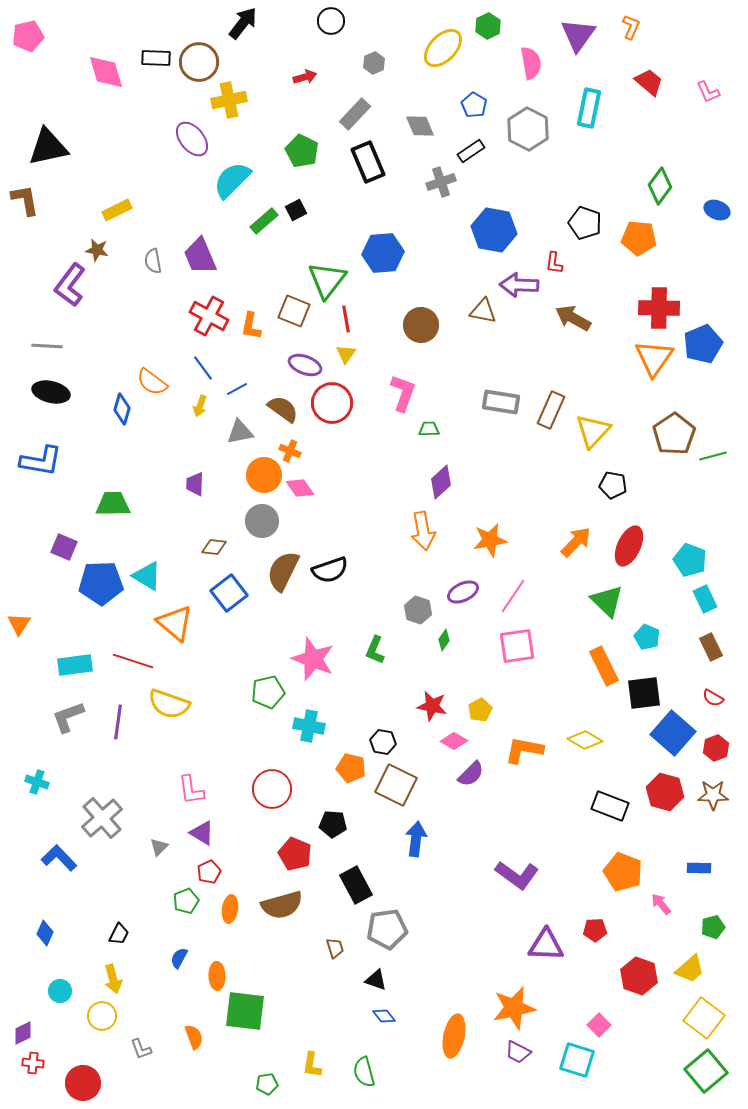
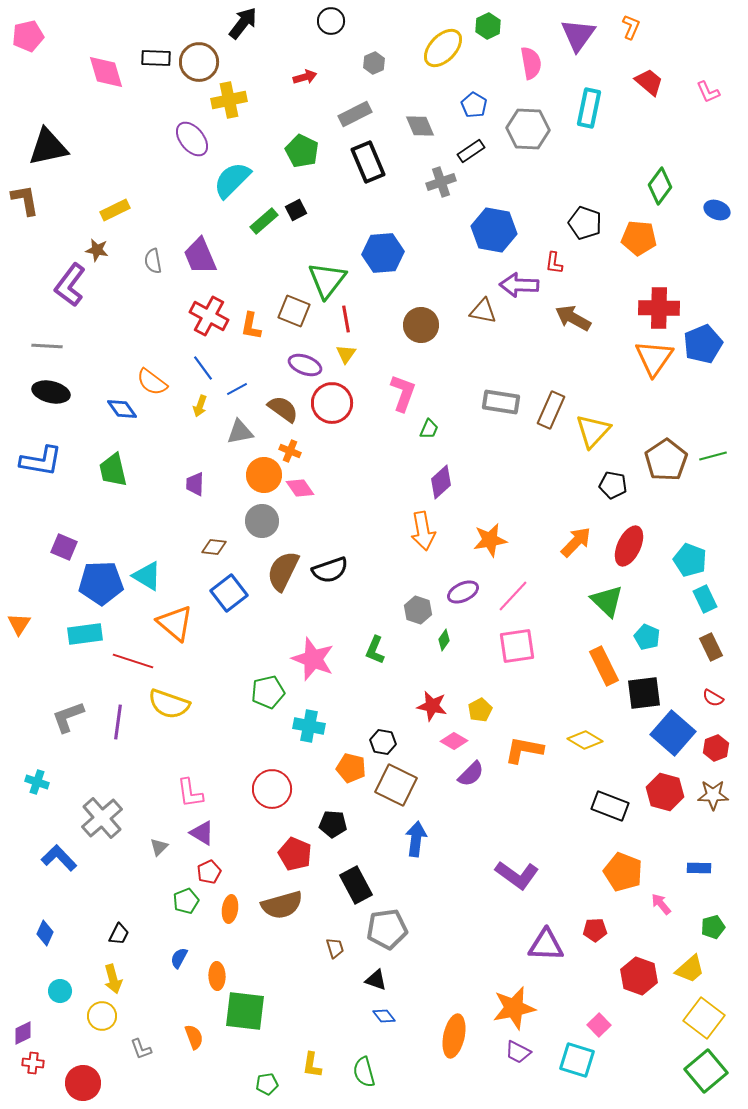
gray rectangle at (355, 114): rotated 20 degrees clockwise
gray hexagon at (528, 129): rotated 24 degrees counterclockwise
yellow rectangle at (117, 210): moved 2 px left
blue diamond at (122, 409): rotated 52 degrees counterclockwise
green trapezoid at (429, 429): rotated 115 degrees clockwise
brown pentagon at (674, 434): moved 8 px left, 26 px down
green trapezoid at (113, 504): moved 34 px up; rotated 102 degrees counterclockwise
pink line at (513, 596): rotated 9 degrees clockwise
cyan rectangle at (75, 665): moved 10 px right, 31 px up
pink L-shape at (191, 790): moved 1 px left, 3 px down
